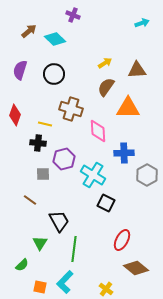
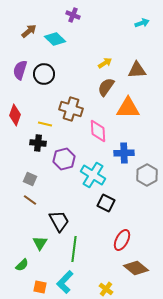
black circle: moved 10 px left
gray square: moved 13 px left, 5 px down; rotated 24 degrees clockwise
